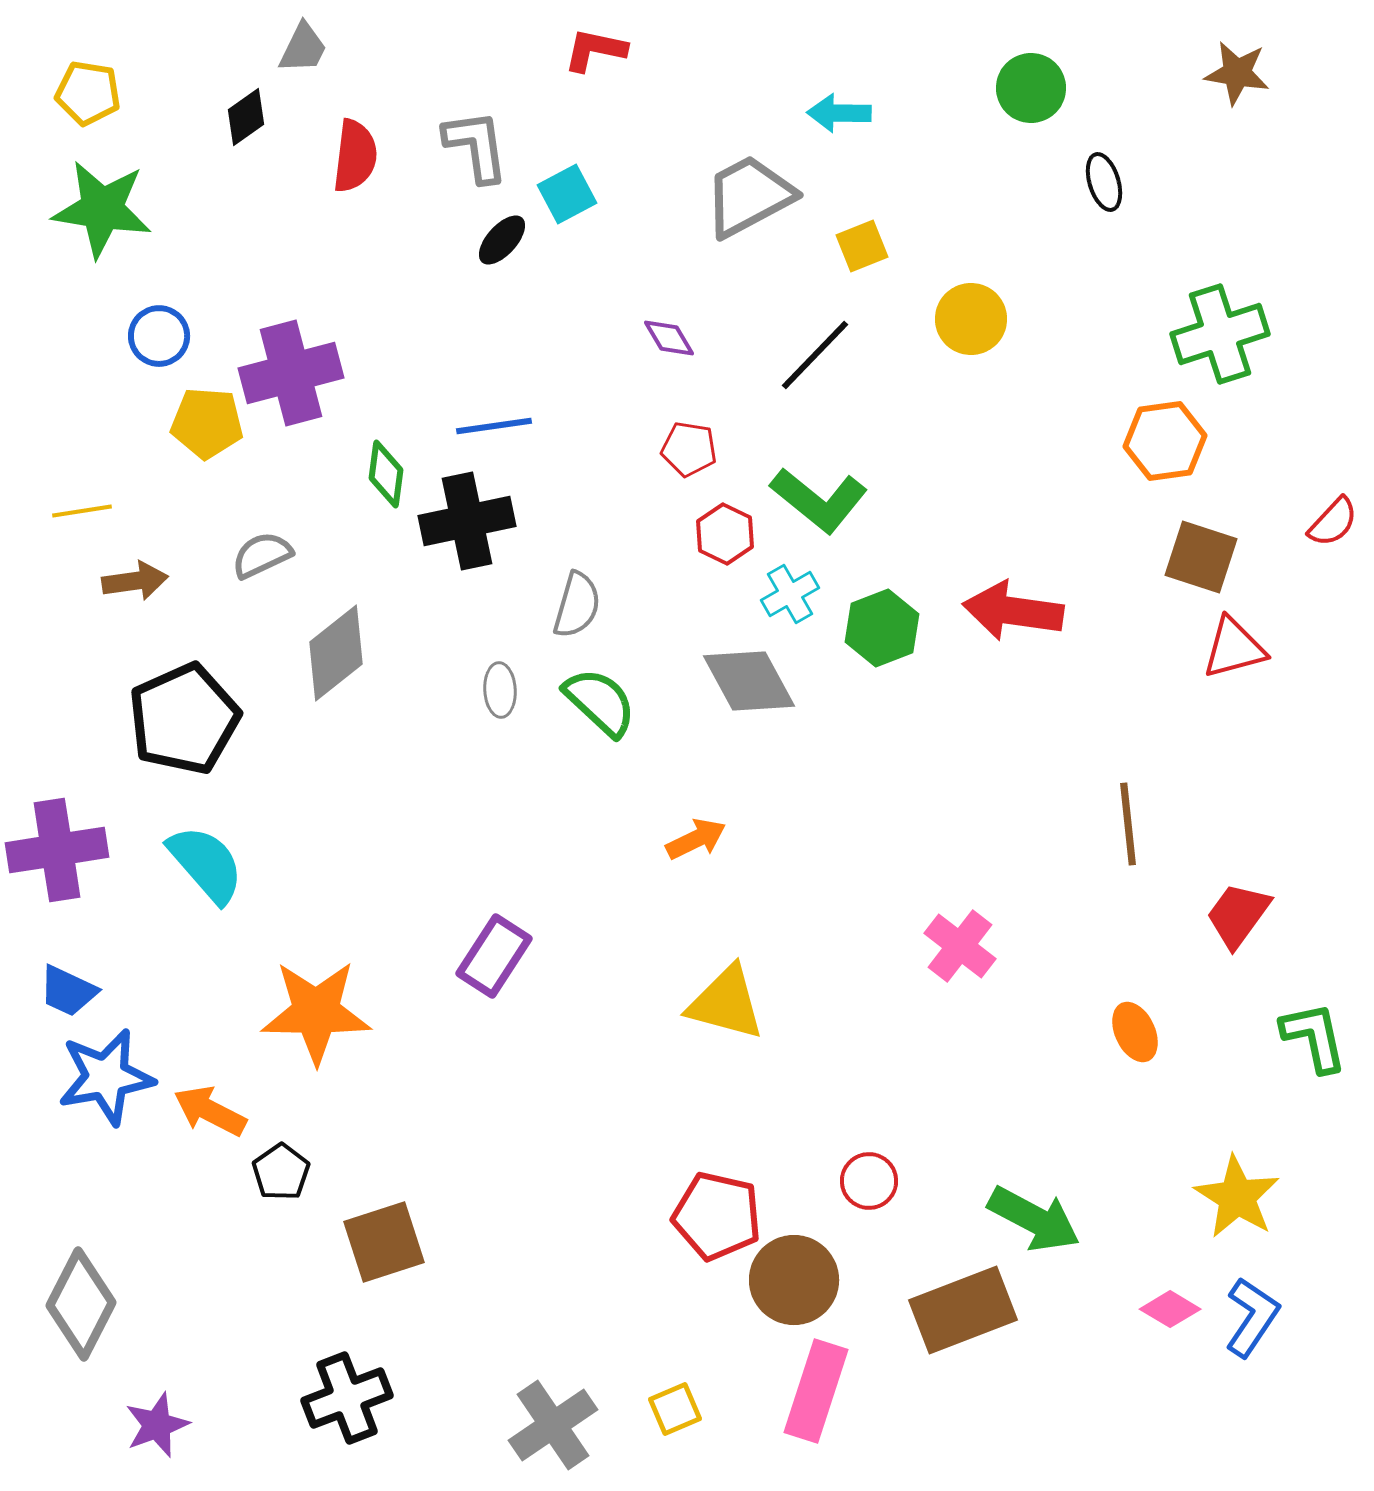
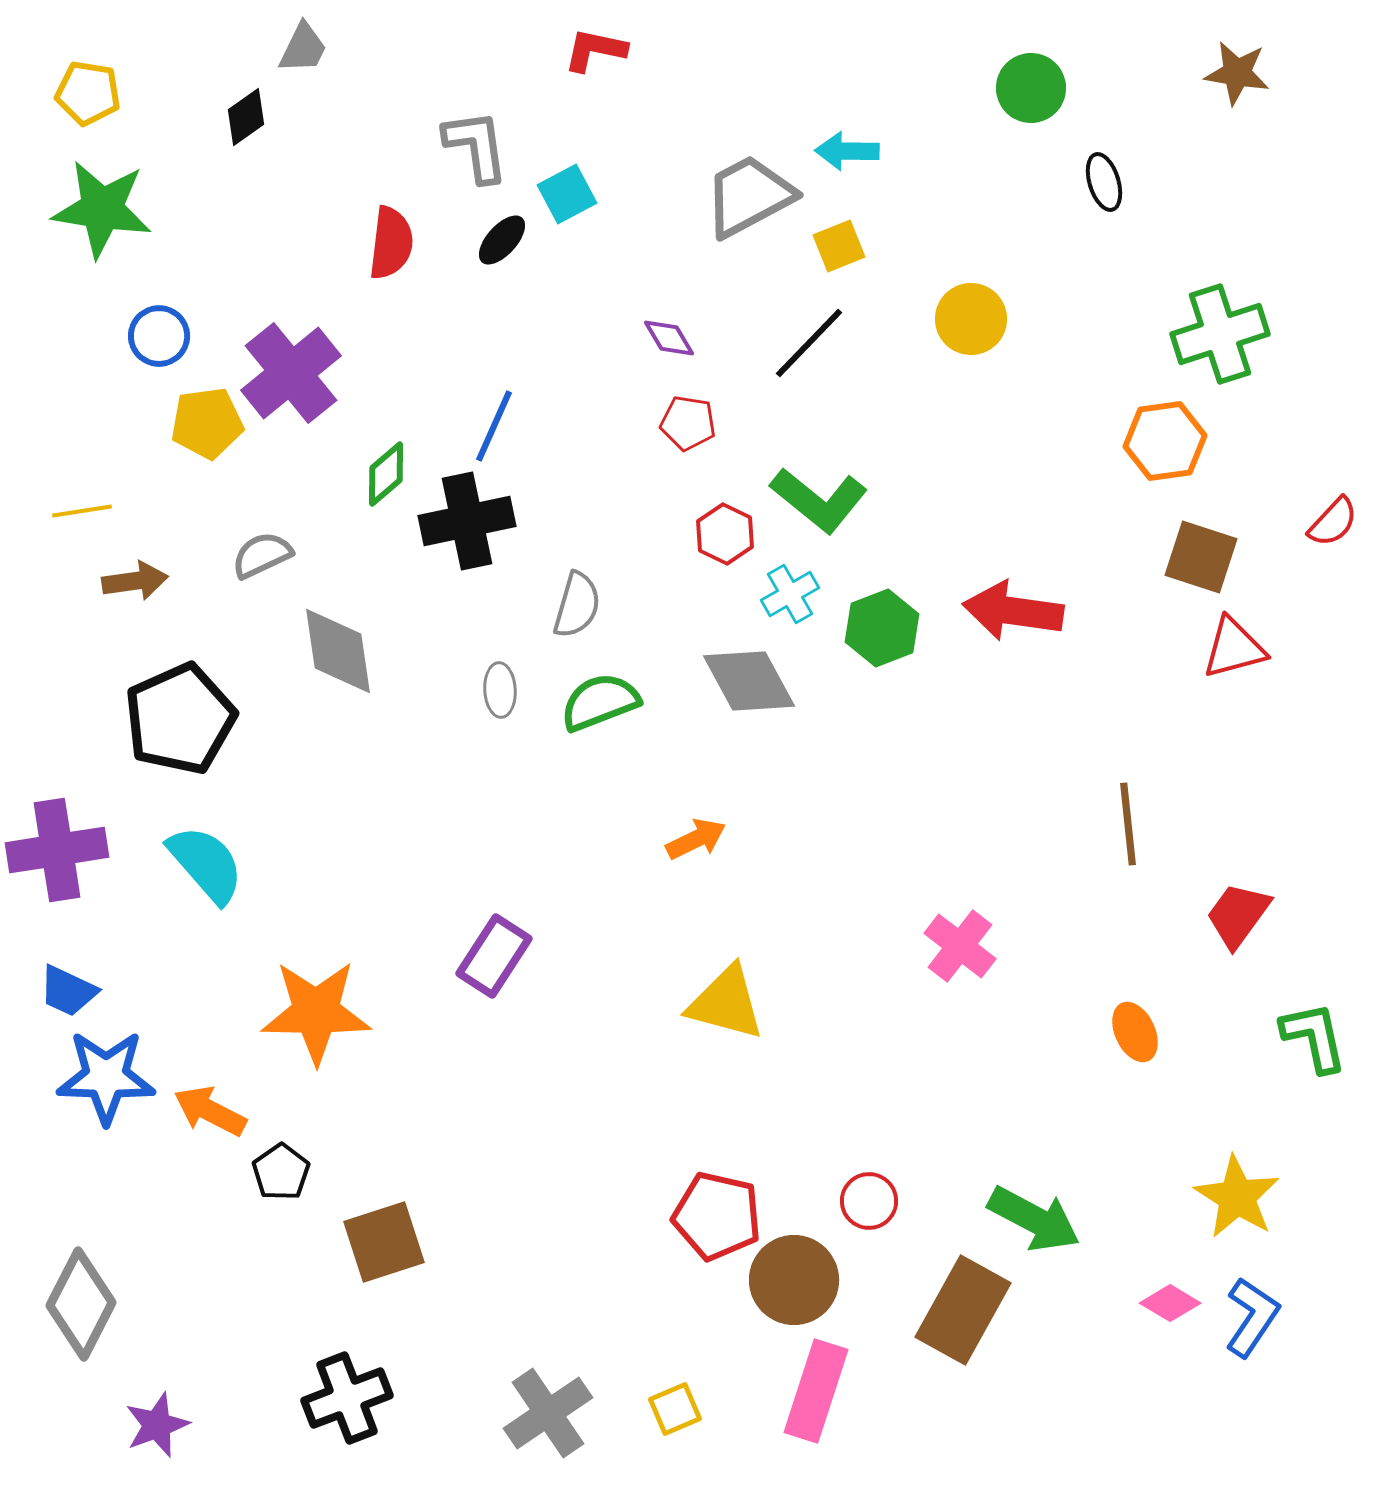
cyan arrow at (839, 113): moved 8 px right, 38 px down
red semicircle at (355, 156): moved 36 px right, 87 px down
yellow square at (862, 246): moved 23 px left
black line at (815, 355): moved 6 px left, 12 px up
purple cross at (291, 373): rotated 24 degrees counterclockwise
yellow pentagon at (207, 423): rotated 12 degrees counterclockwise
blue line at (494, 426): rotated 58 degrees counterclockwise
red pentagon at (689, 449): moved 1 px left, 26 px up
green diamond at (386, 474): rotated 42 degrees clockwise
gray diamond at (336, 653): moved 2 px right, 2 px up; rotated 60 degrees counterclockwise
green semicircle at (600, 702): rotated 64 degrees counterclockwise
black pentagon at (184, 719): moved 4 px left
blue star at (106, 1077): rotated 12 degrees clockwise
red circle at (869, 1181): moved 20 px down
pink diamond at (1170, 1309): moved 6 px up
brown rectangle at (963, 1310): rotated 40 degrees counterclockwise
gray cross at (553, 1425): moved 5 px left, 12 px up
